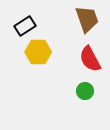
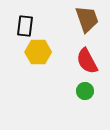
black rectangle: rotated 50 degrees counterclockwise
red semicircle: moved 3 px left, 2 px down
